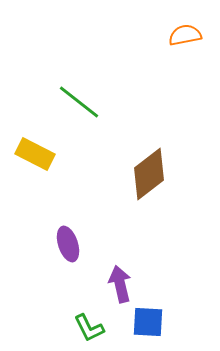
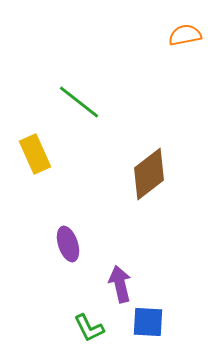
yellow rectangle: rotated 39 degrees clockwise
